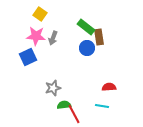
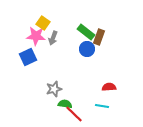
yellow square: moved 3 px right, 9 px down
green rectangle: moved 5 px down
brown rectangle: rotated 28 degrees clockwise
blue circle: moved 1 px down
gray star: moved 1 px right, 1 px down
green semicircle: moved 1 px right, 1 px up; rotated 16 degrees clockwise
red line: rotated 18 degrees counterclockwise
